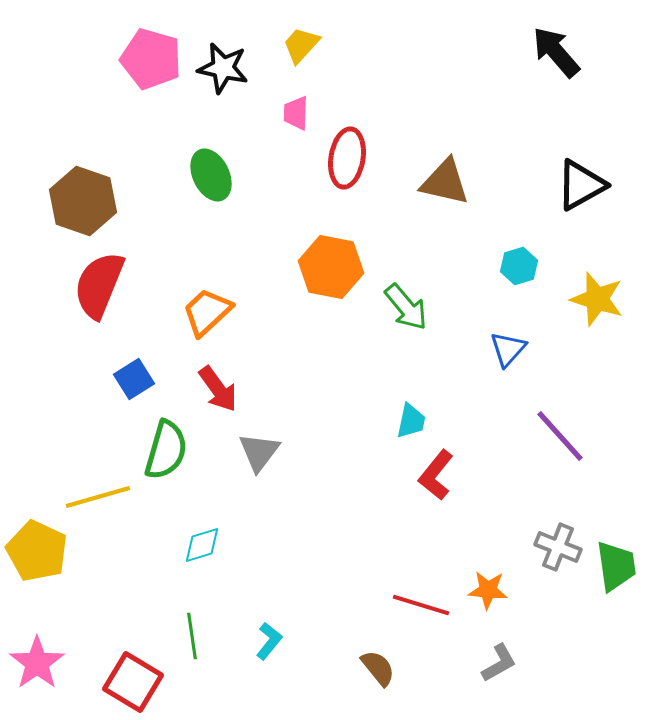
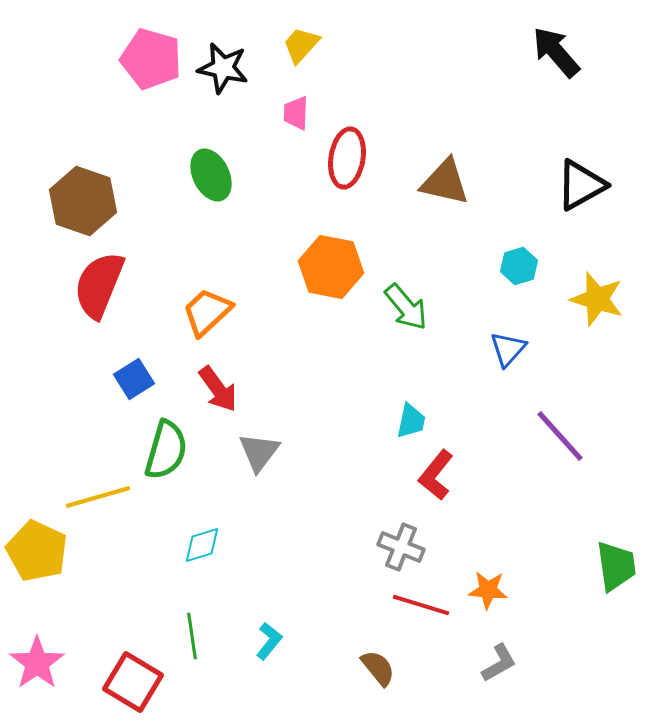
gray cross: moved 157 px left
